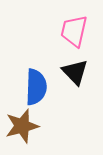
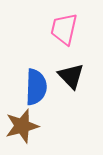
pink trapezoid: moved 10 px left, 2 px up
black triangle: moved 4 px left, 4 px down
